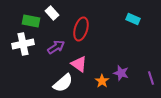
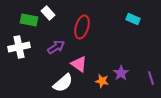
white rectangle: moved 4 px left
green rectangle: moved 2 px left, 1 px up
red ellipse: moved 1 px right, 2 px up
white cross: moved 4 px left, 3 px down
purple star: rotated 21 degrees clockwise
orange star: rotated 24 degrees counterclockwise
